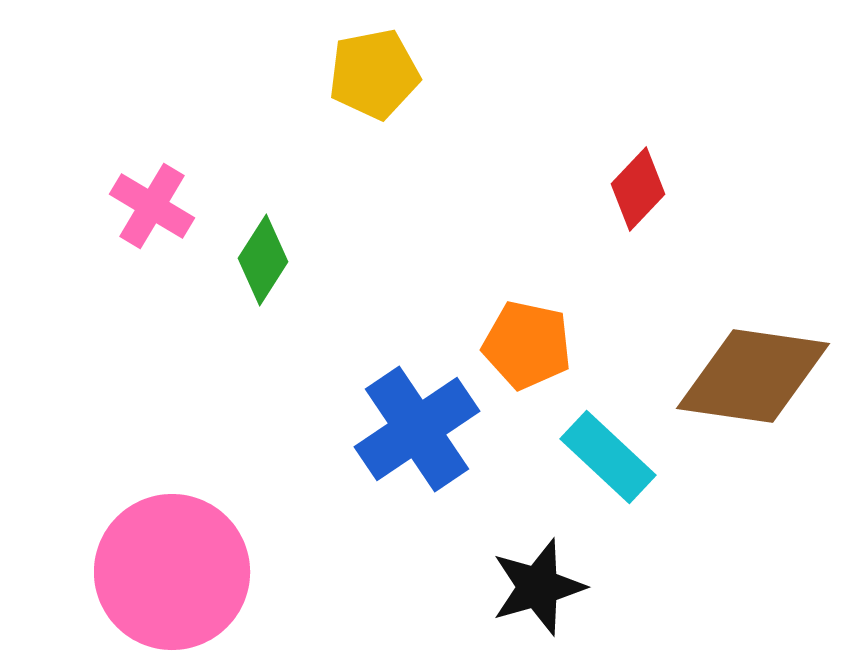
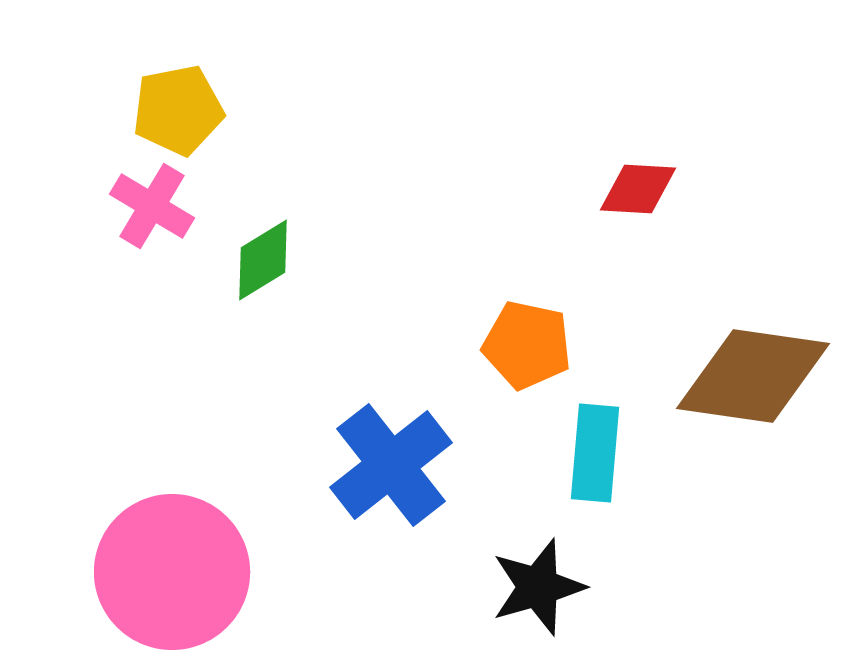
yellow pentagon: moved 196 px left, 36 px down
red diamond: rotated 50 degrees clockwise
green diamond: rotated 26 degrees clockwise
blue cross: moved 26 px left, 36 px down; rotated 4 degrees counterclockwise
cyan rectangle: moved 13 px left, 4 px up; rotated 52 degrees clockwise
